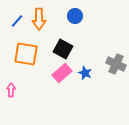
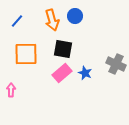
orange arrow: moved 13 px right, 1 px down; rotated 15 degrees counterclockwise
black square: rotated 18 degrees counterclockwise
orange square: rotated 10 degrees counterclockwise
